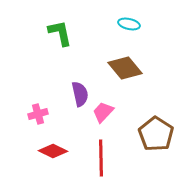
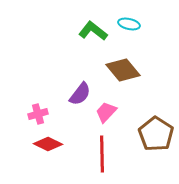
green L-shape: moved 33 px right, 2 px up; rotated 40 degrees counterclockwise
brown diamond: moved 2 px left, 2 px down
purple semicircle: rotated 50 degrees clockwise
pink trapezoid: moved 3 px right
red diamond: moved 5 px left, 7 px up
red line: moved 1 px right, 4 px up
